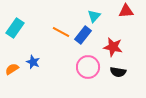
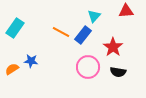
red star: rotated 24 degrees clockwise
blue star: moved 2 px left, 1 px up; rotated 16 degrees counterclockwise
